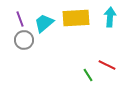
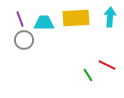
cyan trapezoid: rotated 40 degrees clockwise
